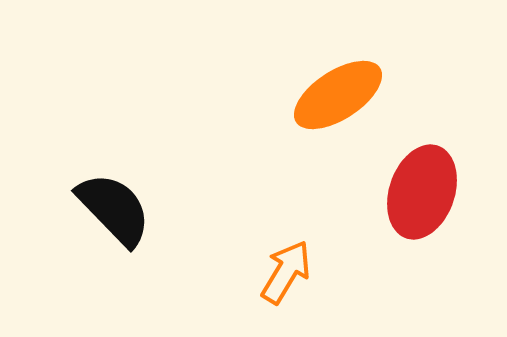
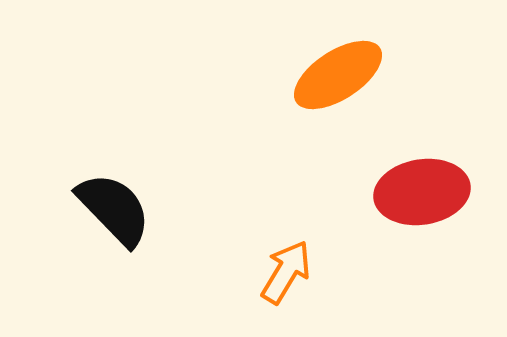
orange ellipse: moved 20 px up
red ellipse: rotated 62 degrees clockwise
